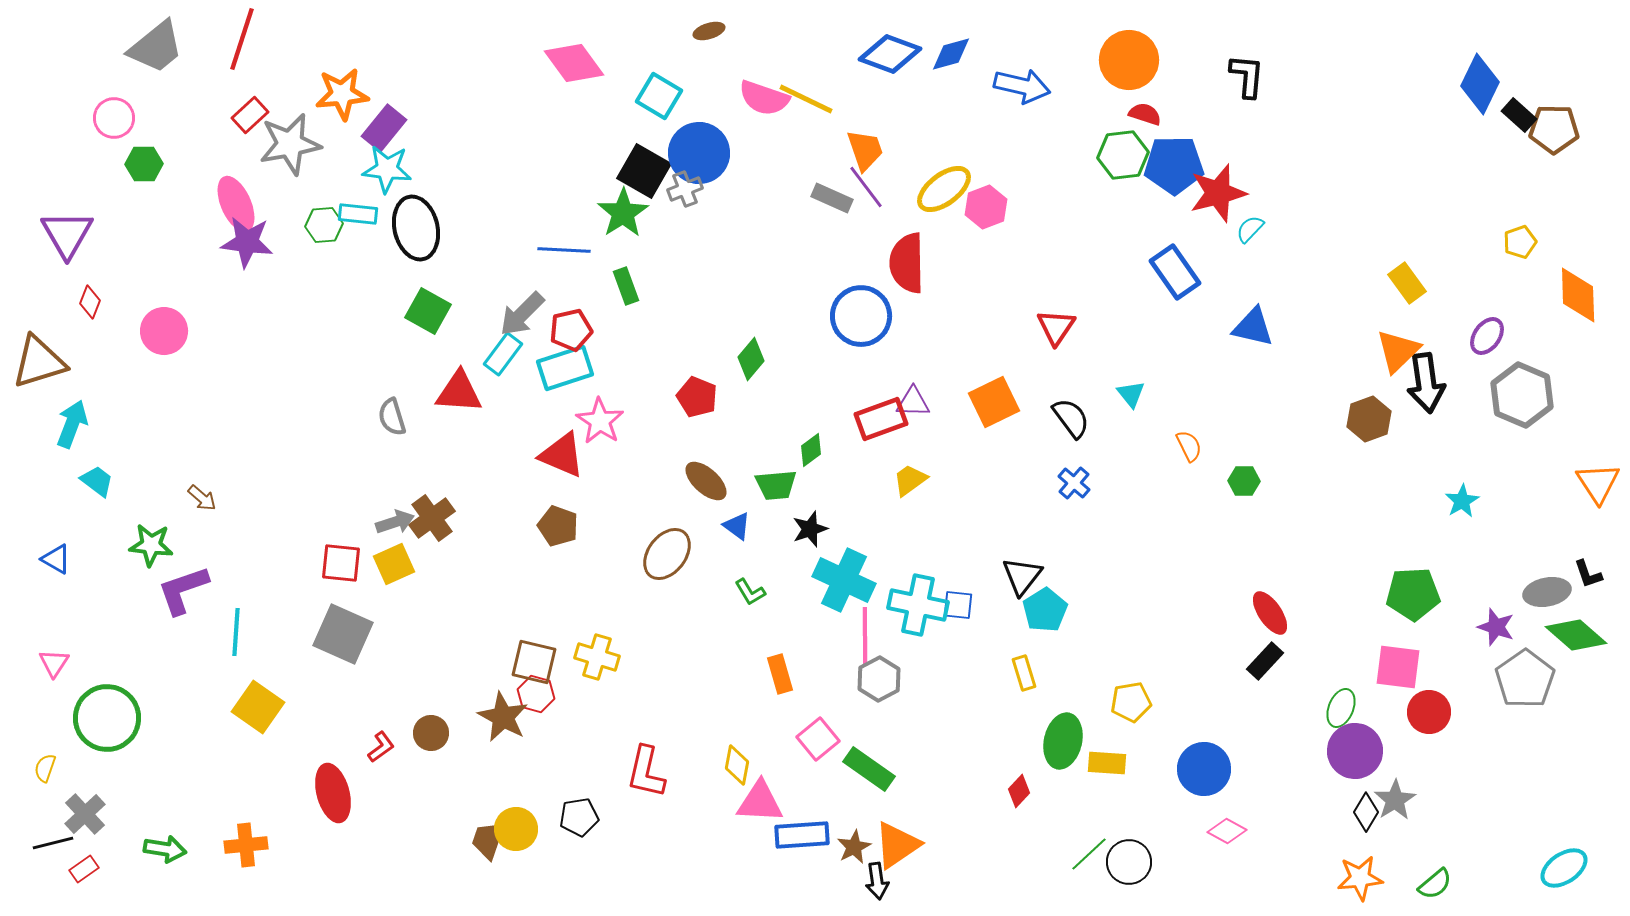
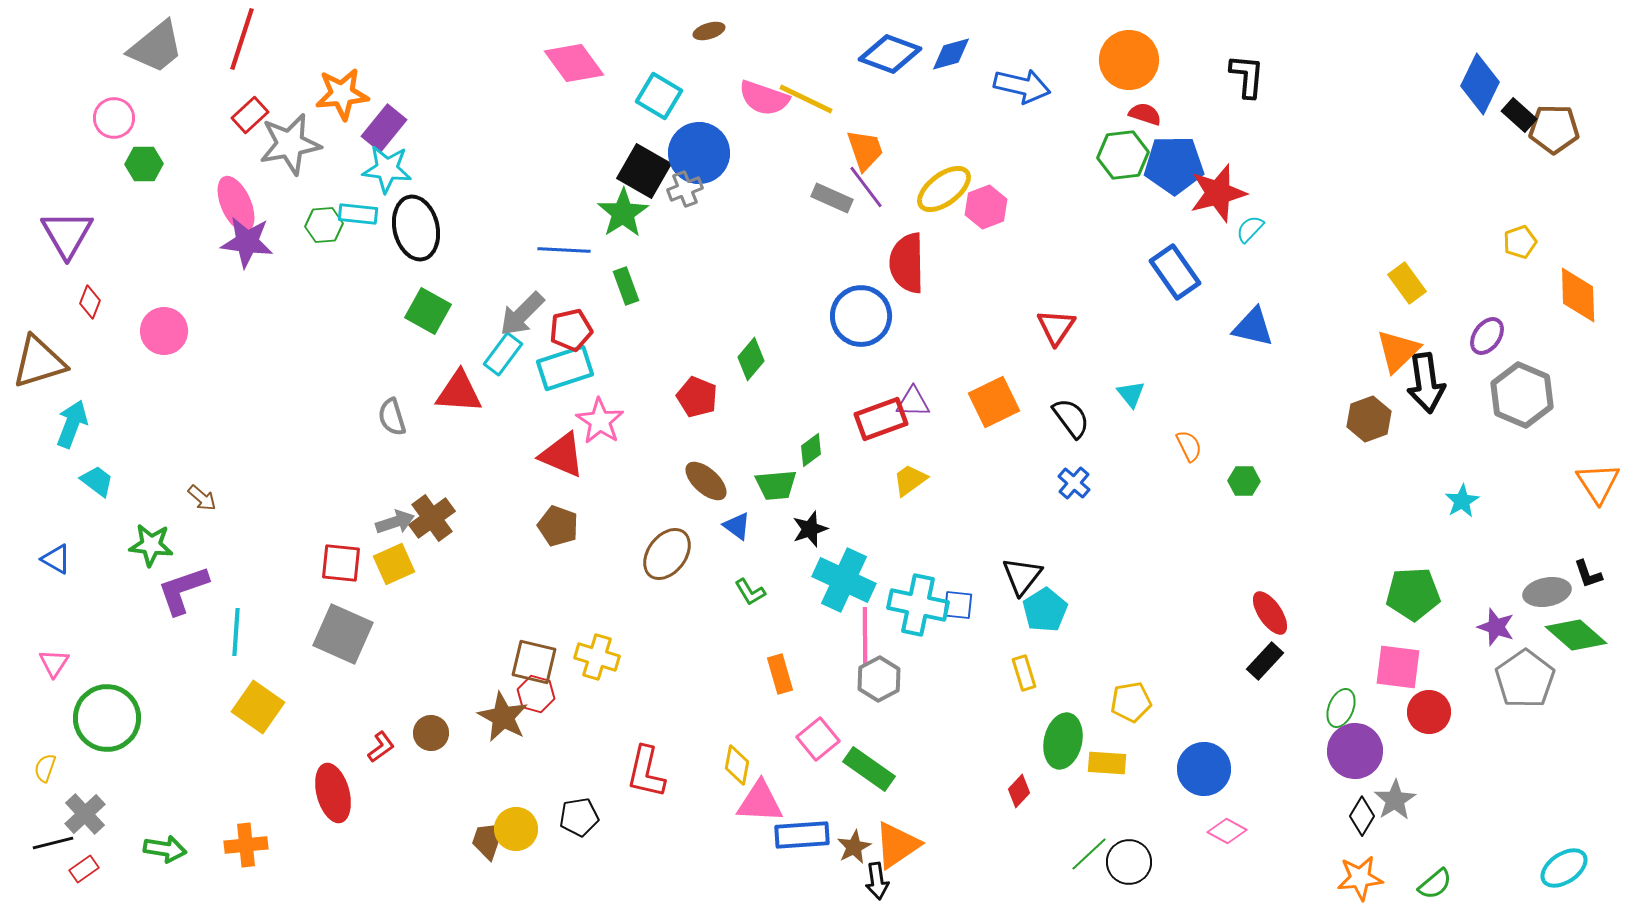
black diamond at (1366, 812): moved 4 px left, 4 px down
